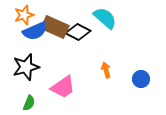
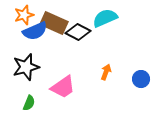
cyan semicircle: rotated 65 degrees counterclockwise
brown rectangle: moved 1 px left, 4 px up
orange arrow: moved 2 px down; rotated 35 degrees clockwise
